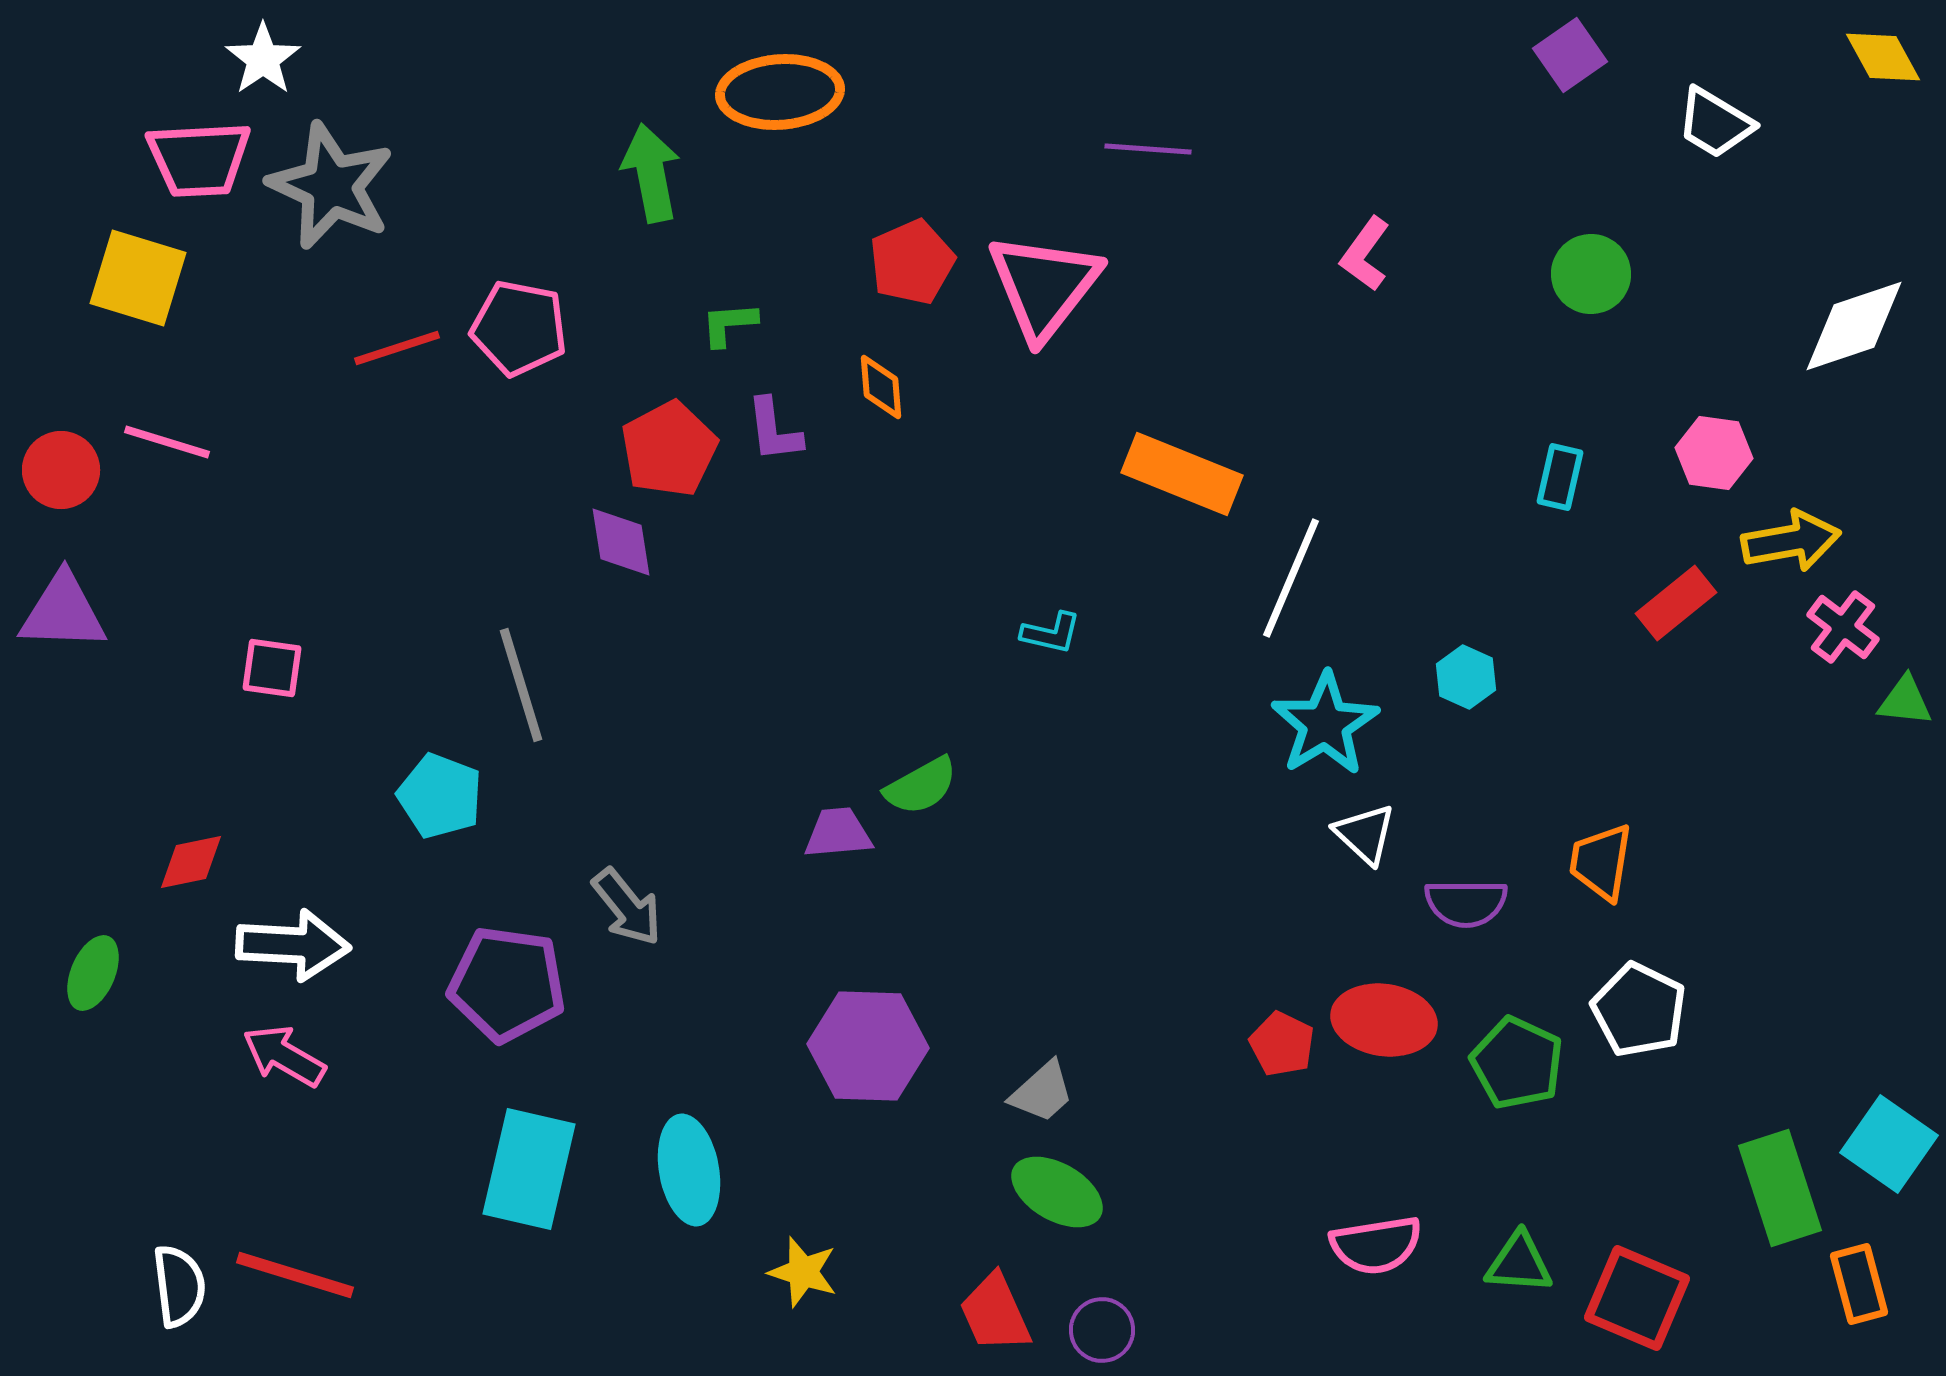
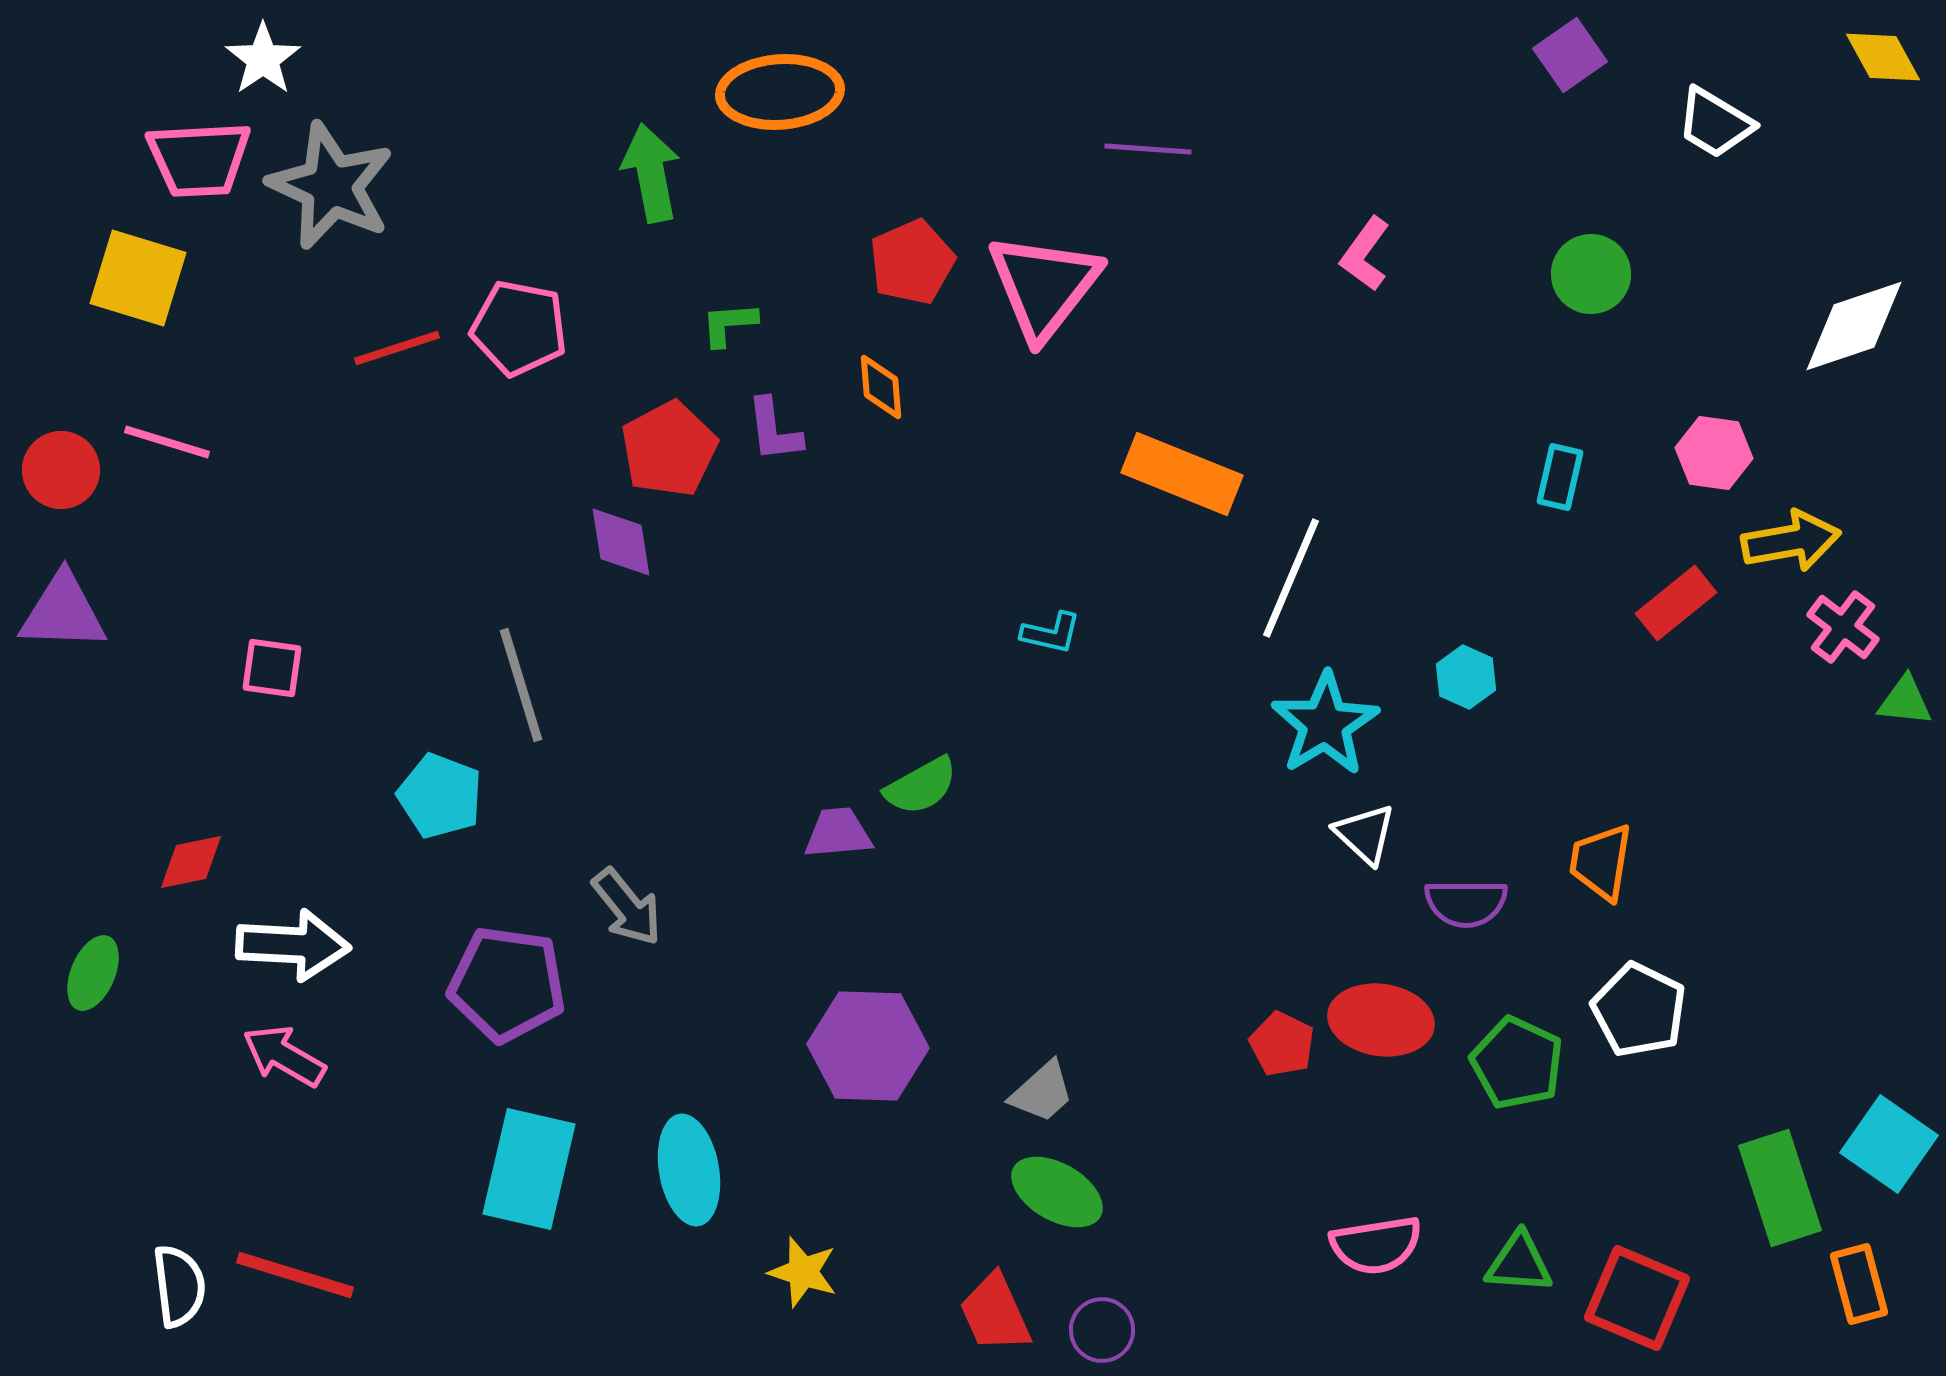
red ellipse at (1384, 1020): moved 3 px left
